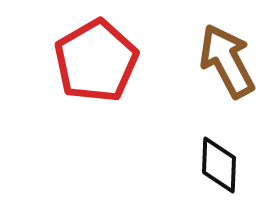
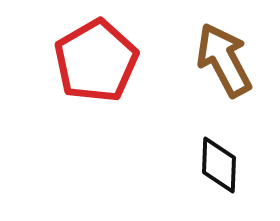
brown arrow: moved 3 px left, 1 px up
